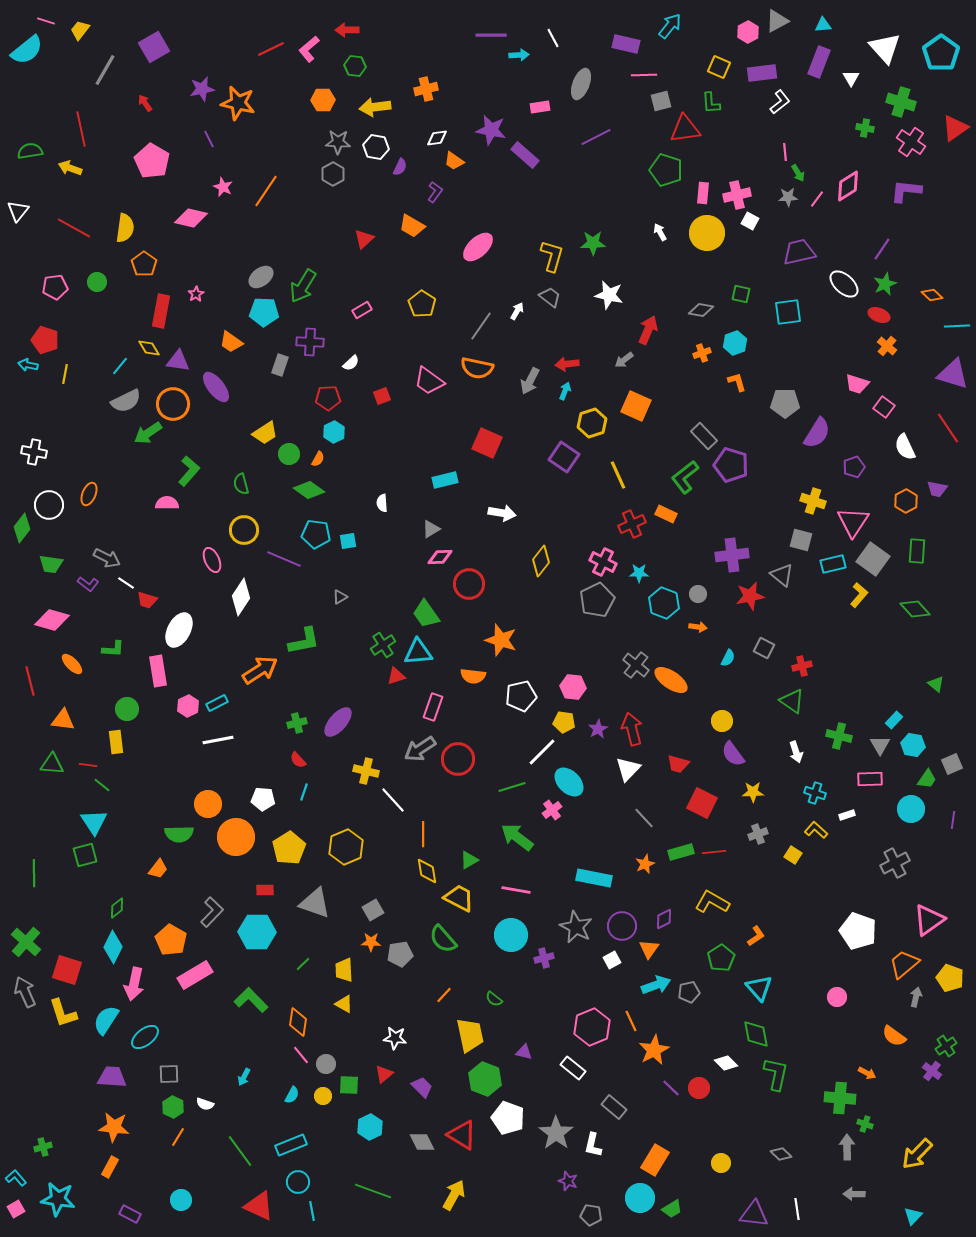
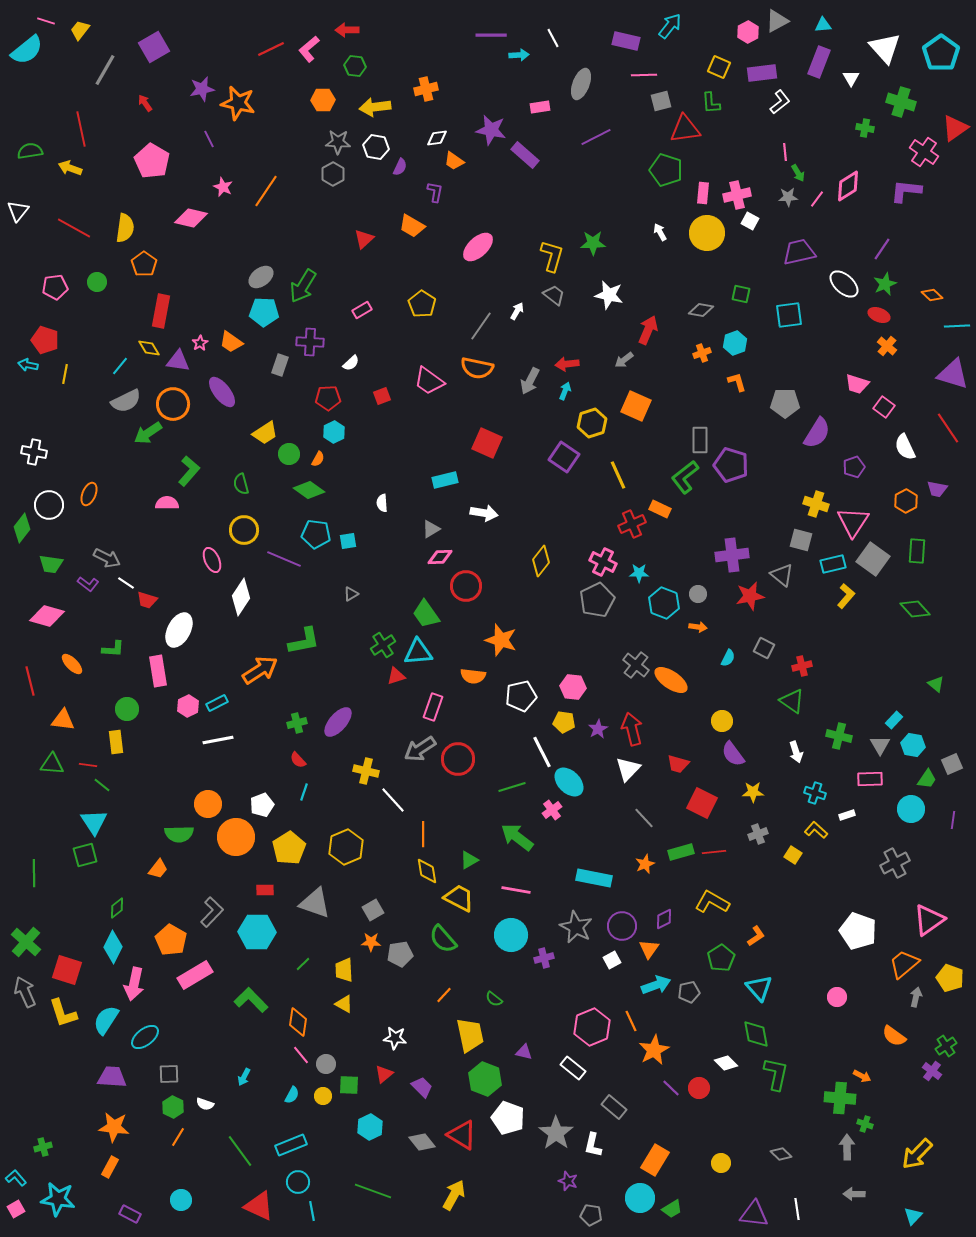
purple rectangle at (626, 44): moved 3 px up
pink cross at (911, 142): moved 13 px right, 10 px down
purple L-shape at (435, 192): rotated 25 degrees counterclockwise
pink star at (196, 294): moved 4 px right, 49 px down
gray trapezoid at (550, 297): moved 4 px right, 2 px up
cyan square at (788, 312): moved 1 px right, 3 px down
purple ellipse at (216, 387): moved 6 px right, 5 px down
gray rectangle at (704, 436): moved 4 px left, 4 px down; rotated 44 degrees clockwise
yellow cross at (813, 501): moved 3 px right, 3 px down
white arrow at (502, 513): moved 18 px left
orange rectangle at (666, 514): moved 6 px left, 5 px up
red circle at (469, 584): moved 3 px left, 2 px down
yellow L-shape at (859, 595): moved 13 px left, 1 px down
gray triangle at (340, 597): moved 11 px right, 3 px up
pink diamond at (52, 620): moved 5 px left, 4 px up
white line at (542, 752): rotated 72 degrees counterclockwise
white pentagon at (263, 799): moved 1 px left, 6 px down; rotated 25 degrees counterclockwise
orange arrow at (867, 1073): moved 5 px left, 3 px down
gray diamond at (422, 1142): rotated 12 degrees counterclockwise
